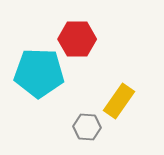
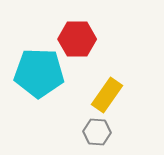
yellow rectangle: moved 12 px left, 6 px up
gray hexagon: moved 10 px right, 5 px down
